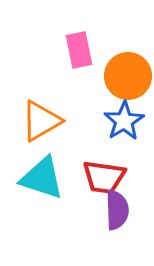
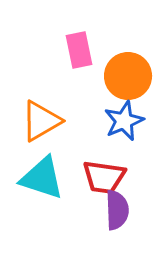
blue star: rotated 9 degrees clockwise
